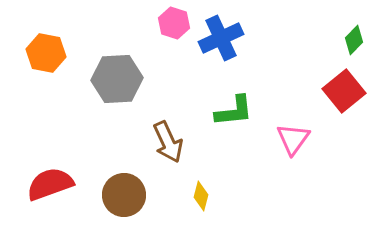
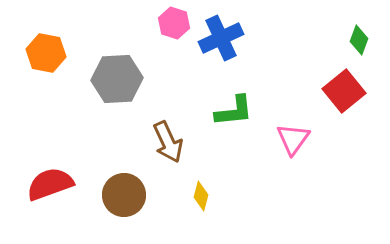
green diamond: moved 5 px right; rotated 24 degrees counterclockwise
